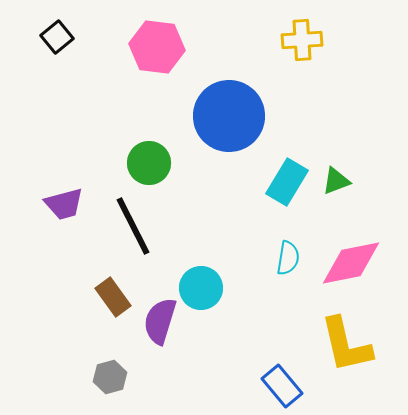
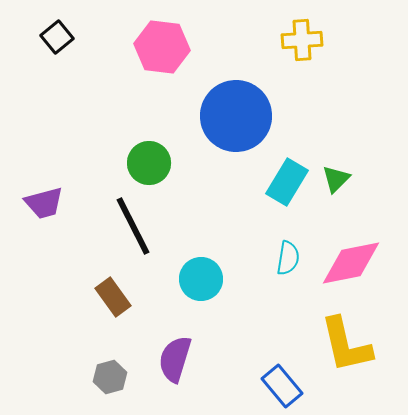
pink hexagon: moved 5 px right
blue circle: moved 7 px right
green triangle: moved 2 px up; rotated 24 degrees counterclockwise
purple trapezoid: moved 20 px left, 1 px up
cyan circle: moved 9 px up
purple semicircle: moved 15 px right, 38 px down
